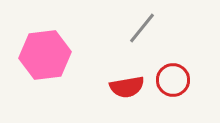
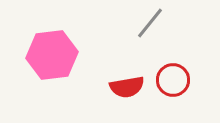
gray line: moved 8 px right, 5 px up
pink hexagon: moved 7 px right
